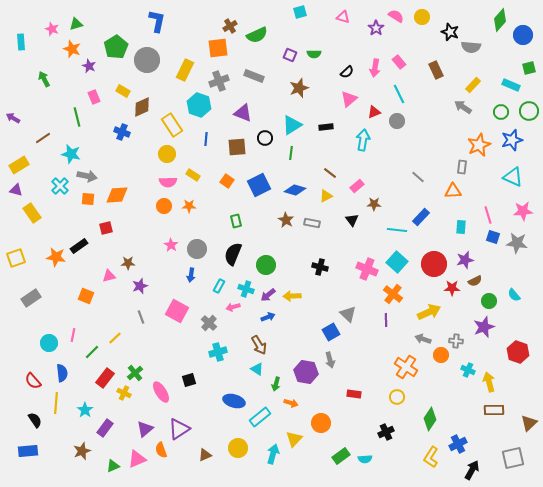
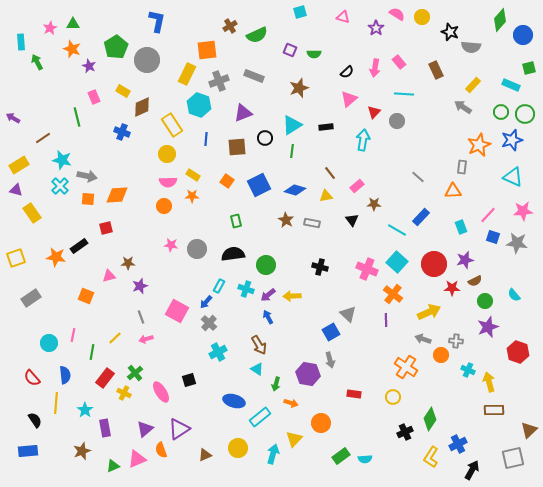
pink semicircle at (396, 16): moved 1 px right, 2 px up
green triangle at (76, 24): moved 3 px left; rotated 16 degrees clockwise
pink star at (52, 29): moved 2 px left, 1 px up; rotated 24 degrees clockwise
orange square at (218, 48): moved 11 px left, 2 px down
purple square at (290, 55): moved 5 px up
yellow rectangle at (185, 70): moved 2 px right, 4 px down
green arrow at (44, 79): moved 7 px left, 17 px up
cyan line at (399, 94): moved 5 px right; rotated 60 degrees counterclockwise
green circle at (529, 111): moved 4 px left, 3 px down
red triangle at (374, 112): rotated 24 degrees counterclockwise
purple triangle at (243, 113): rotated 42 degrees counterclockwise
green line at (291, 153): moved 1 px right, 2 px up
cyan star at (71, 154): moved 9 px left, 6 px down
brown line at (330, 173): rotated 16 degrees clockwise
yellow triangle at (326, 196): rotated 16 degrees clockwise
orange star at (189, 206): moved 3 px right, 10 px up
pink line at (488, 215): rotated 60 degrees clockwise
cyan rectangle at (461, 227): rotated 24 degrees counterclockwise
cyan line at (397, 230): rotated 24 degrees clockwise
pink star at (171, 245): rotated 24 degrees counterclockwise
black semicircle at (233, 254): rotated 60 degrees clockwise
blue arrow at (191, 275): moved 15 px right, 27 px down; rotated 32 degrees clockwise
green circle at (489, 301): moved 4 px left
pink arrow at (233, 307): moved 87 px left, 32 px down
blue arrow at (268, 317): rotated 96 degrees counterclockwise
purple star at (484, 327): moved 4 px right
green line at (92, 352): rotated 35 degrees counterclockwise
cyan cross at (218, 352): rotated 12 degrees counterclockwise
purple hexagon at (306, 372): moved 2 px right, 2 px down
blue semicircle at (62, 373): moved 3 px right, 2 px down
red semicircle at (33, 381): moved 1 px left, 3 px up
yellow circle at (397, 397): moved 4 px left
brown triangle at (529, 423): moved 7 px down
purple rectangle at (105, 428): rotated 48 degrees counterclockwise
black cross at (386, 432): moved 19 px right
